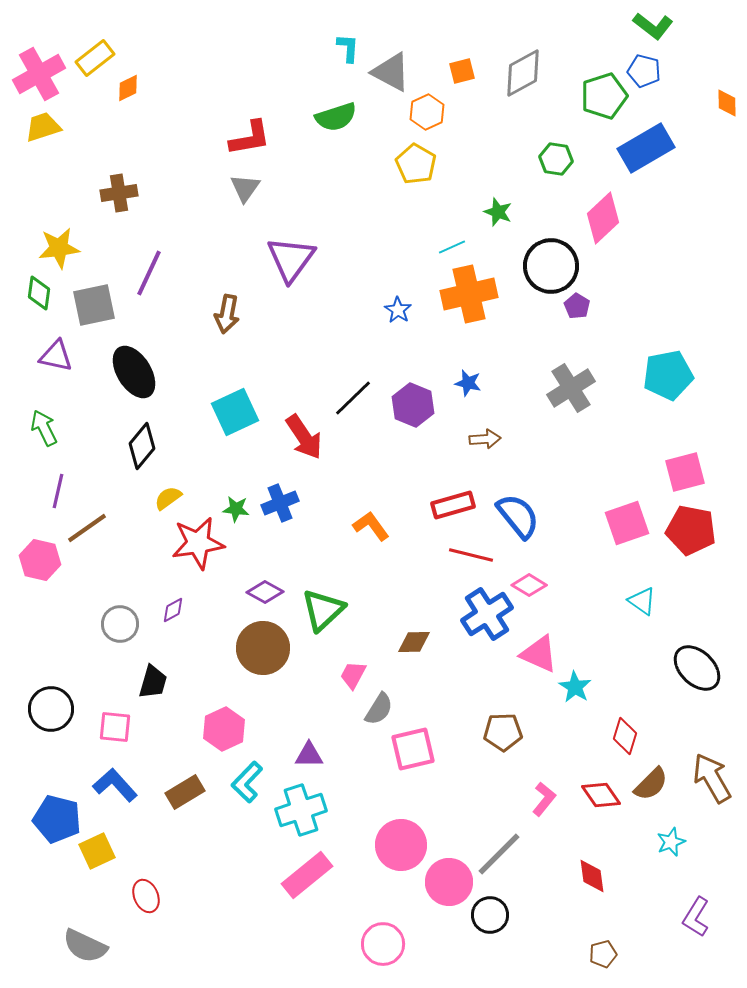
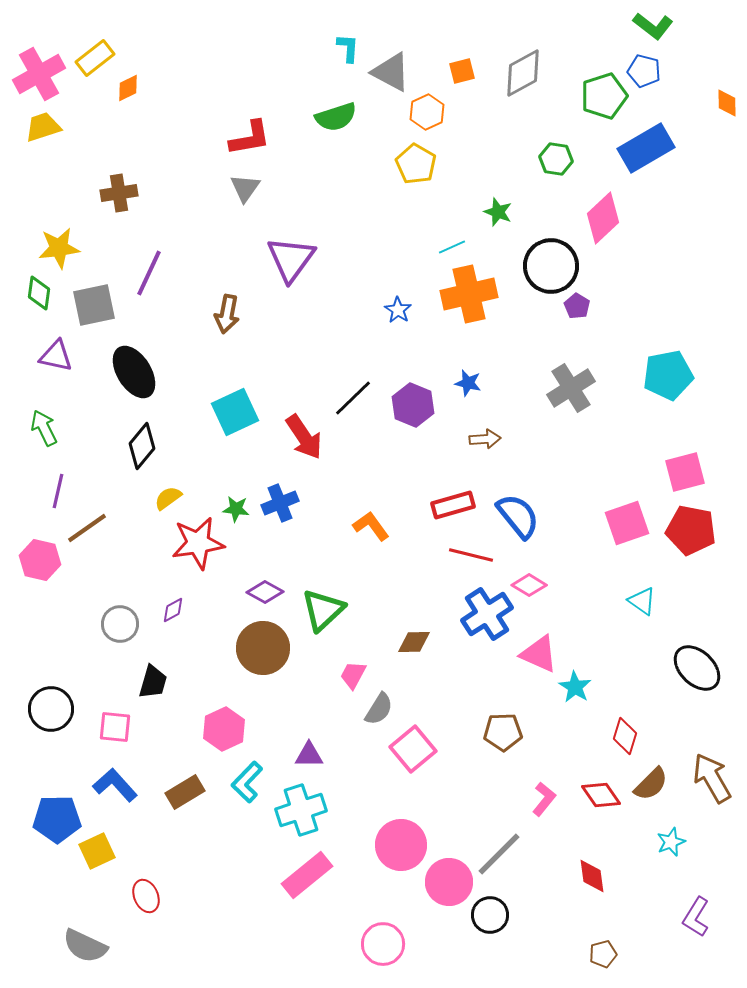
pink square at (413, 749): rotated 27 degrees counterclockwise
blue pentagon at (57, 819): rotated 15 degrees counterclockwise
